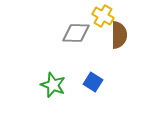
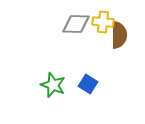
yellow cross: moved 6 px down; rotated 25 degrees counterclockwise
gray diamond: moved 9 px up
blue square: moved 5 px left, 2 px down
